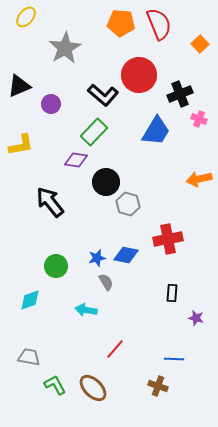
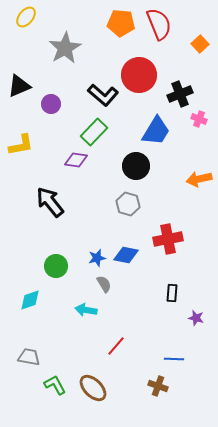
black circle: moved 30 px right, 16 px up
gray semicircle: moved 2 px left, 2 px down
red line: moved 1 px right, 3 px up
